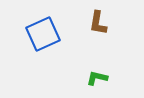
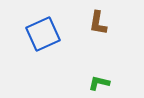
green L-shape: moved 2 px right, 5 px down
